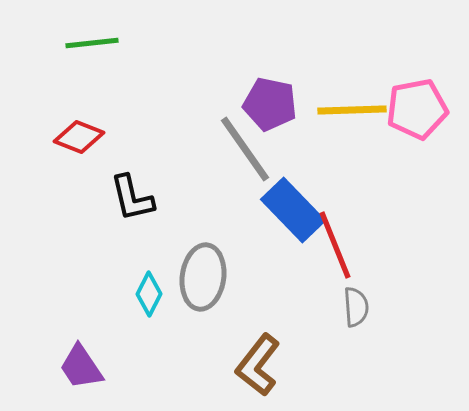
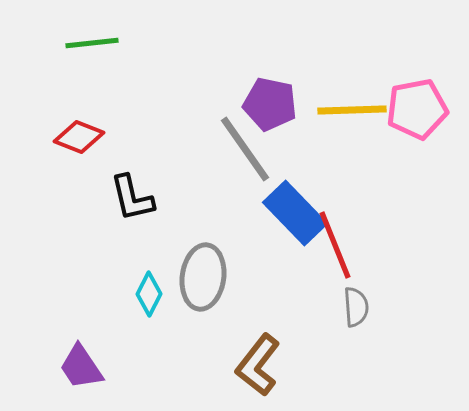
blue rectangle: moved 2 px right, 3 px down
